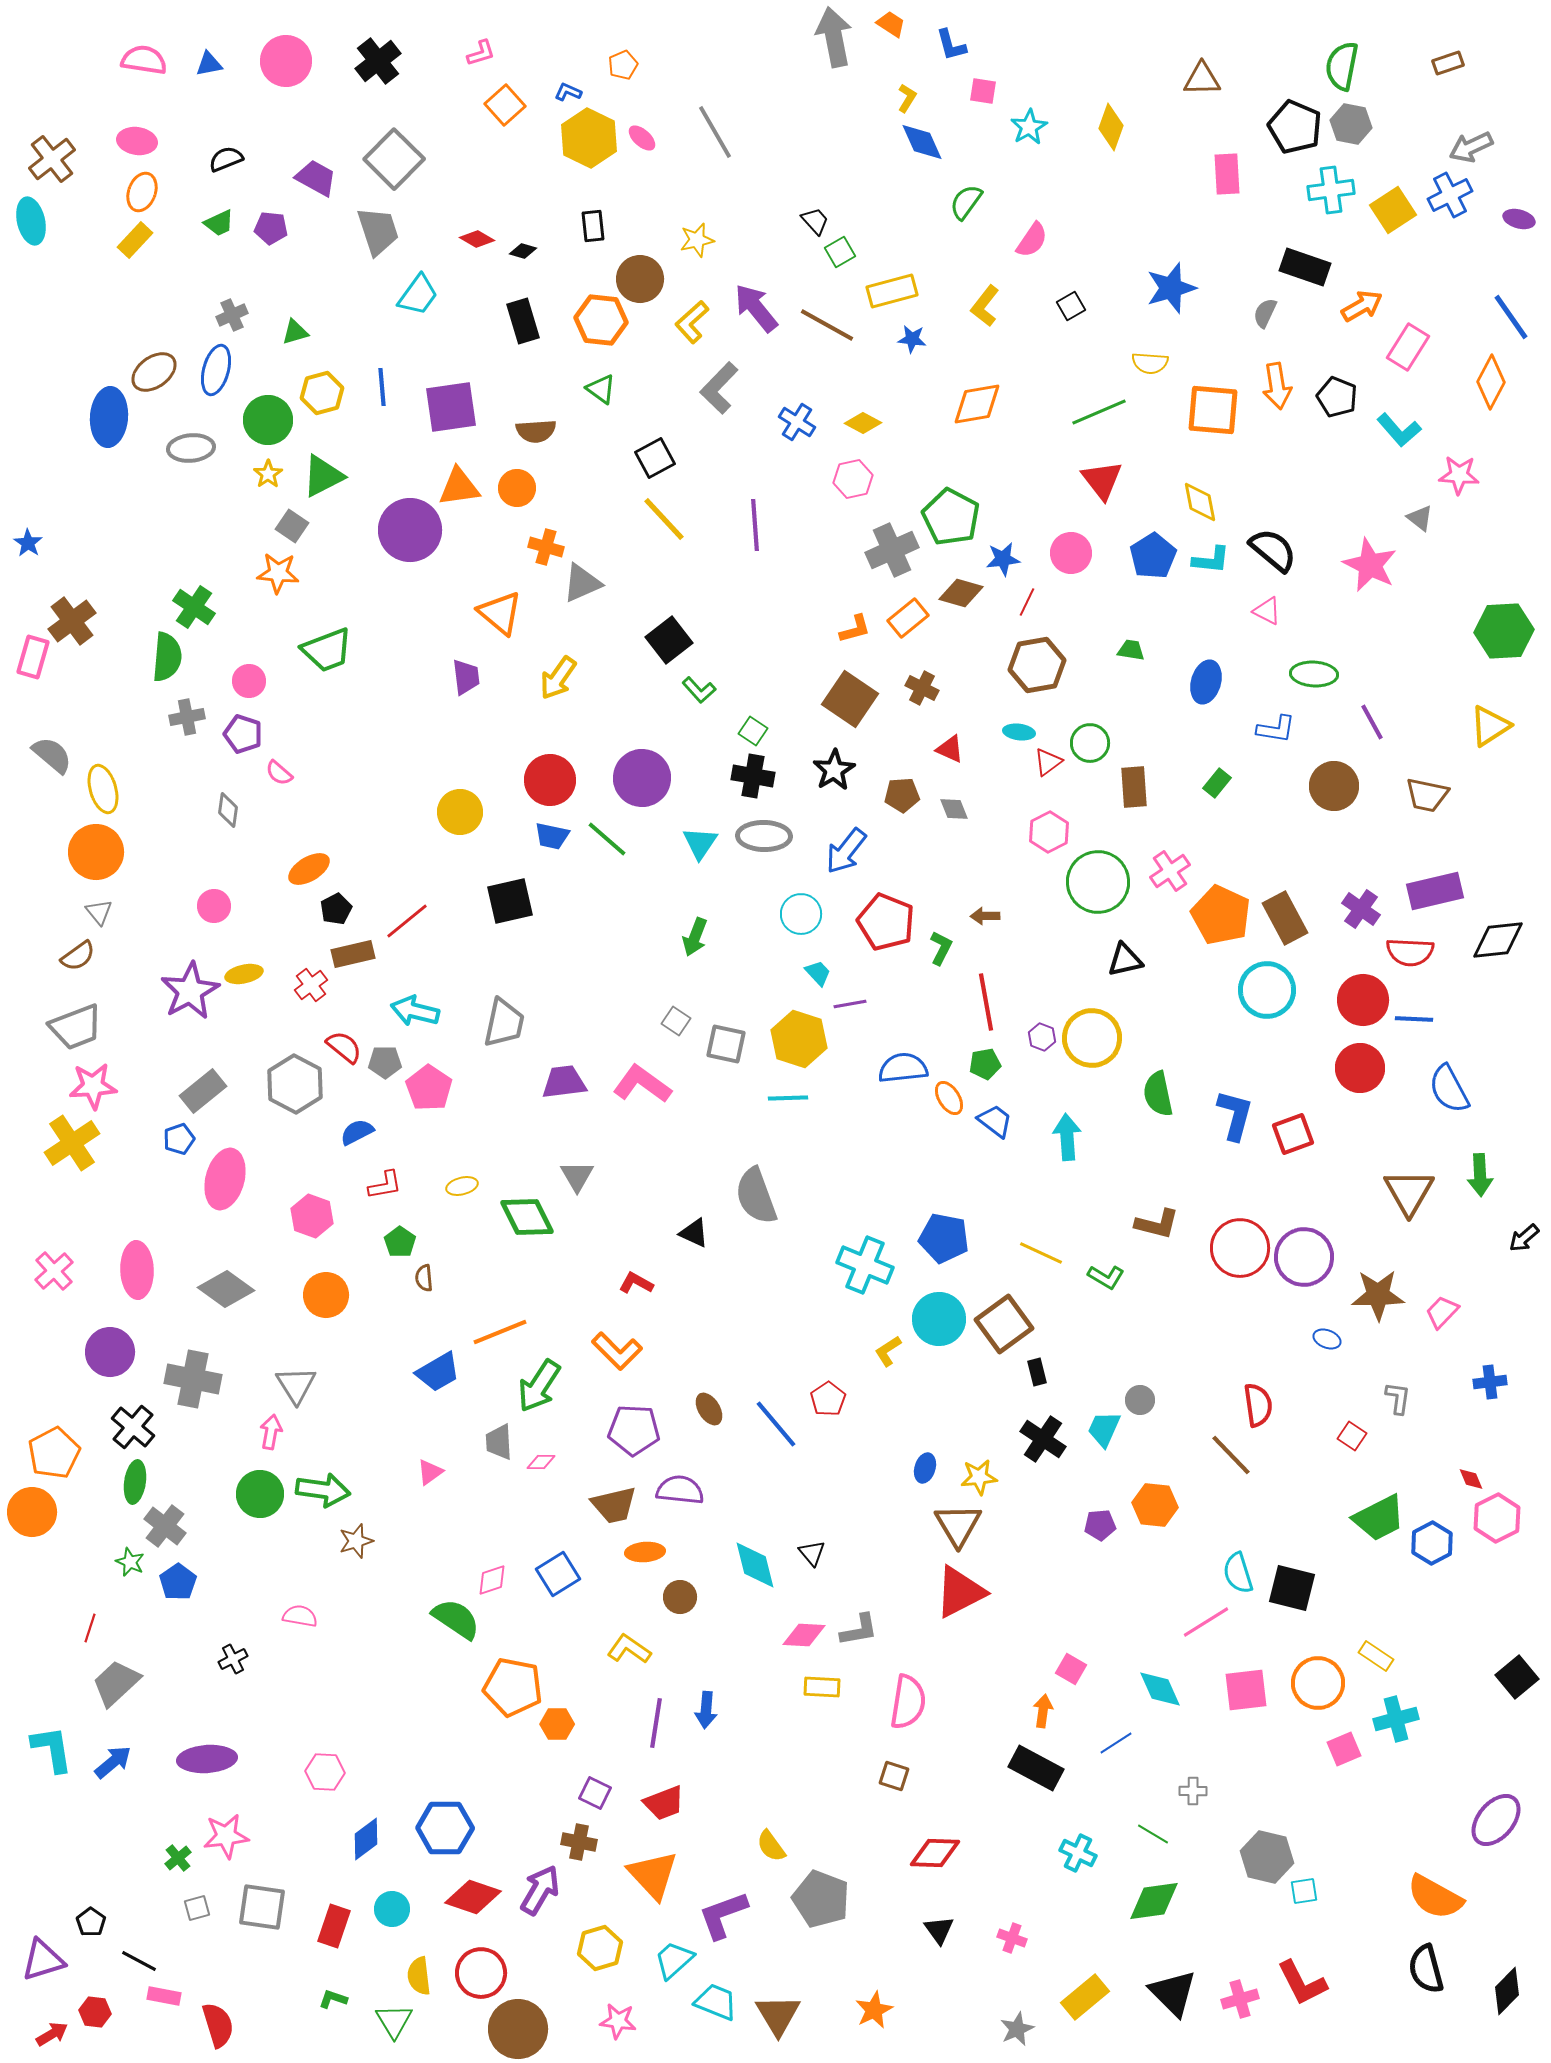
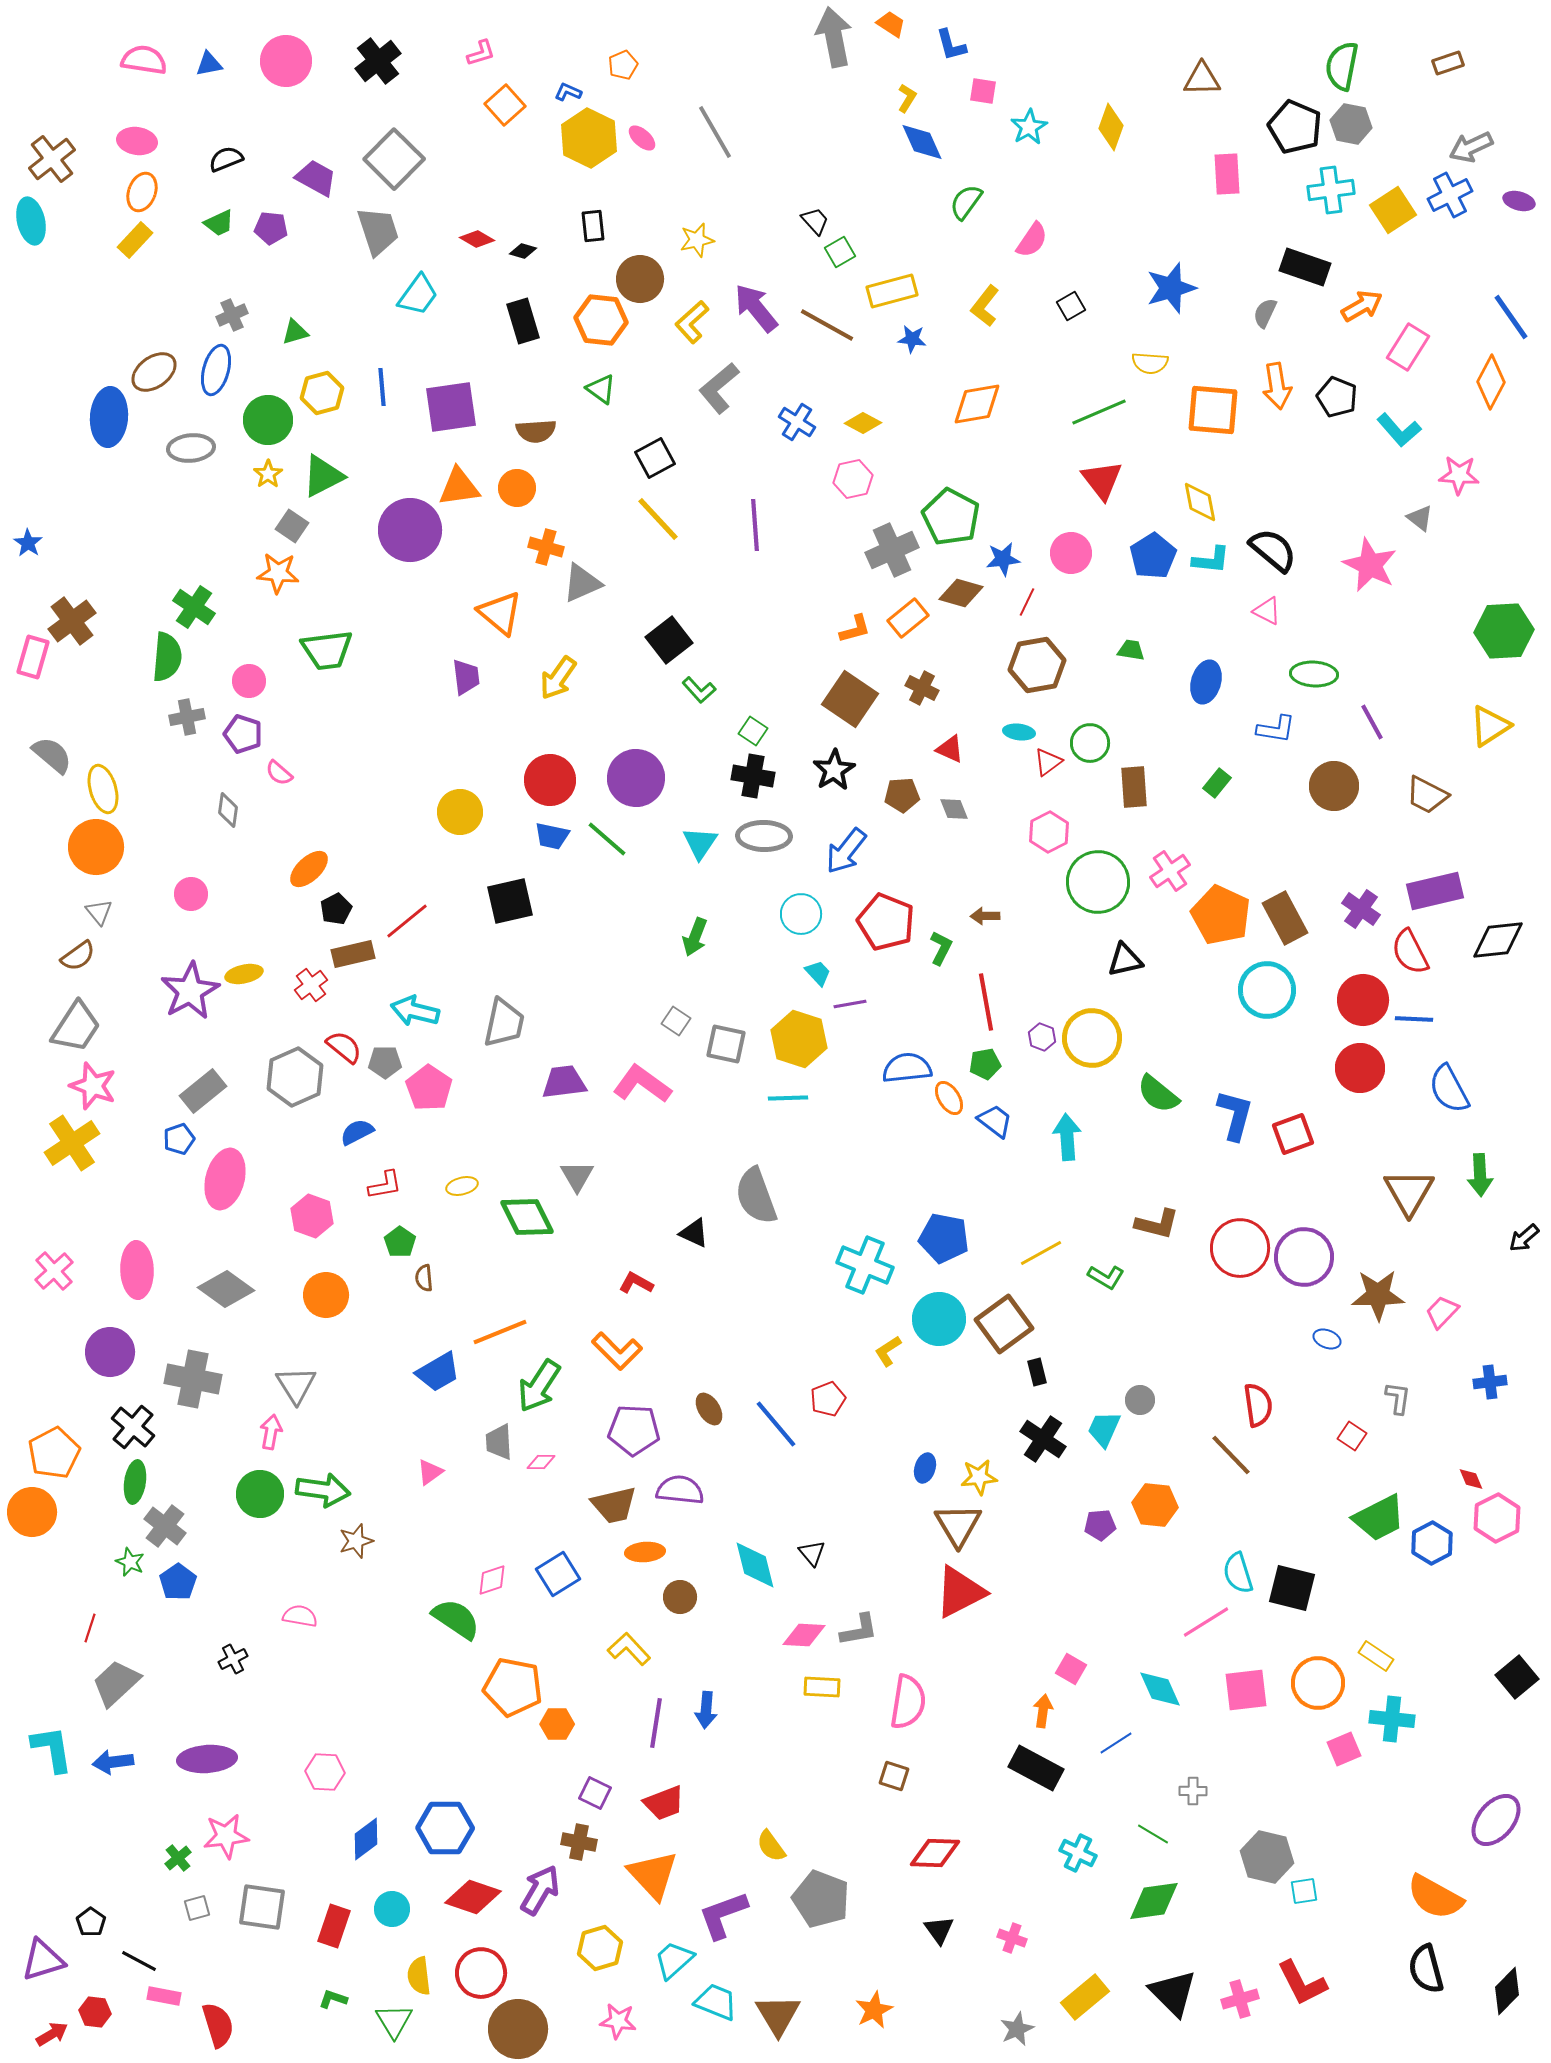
purple ellipse at (1519, 219): moved 18 px up
gray L-shape at (719, 388): rotated 6 degrees clockwise
yellow line at (664, 519): moved 6 px left
green trapezoid at (327, 650): rotated 14 degrees clockwise
purple circle at (642, 778): moved 6 px left
brown trapezoid at (1427, 795): rotated 15 degrees clockwise
orange circle at (96, 852): moved 5 px up
orange ellipse at (309, 869): rotated 12 degrees counterclockwise
pink circle at (214, 906): moved 23 px left, 12 px up
red semicircle at (1410, 952): rotated 60 degrees clockwise
gray trapezoid at (76, 1027): rotated 36 degrees counterclockwise
blue semicircle at (903, 1068): moved 4 px right
gray hexagon at (295, 1084): moved 7 px up; rotated 8 degrees clockwise
pink star at (93, 1086): rotated 24 degrees clockwise
green semicircle at (1158, 1094): rotated 39 degrees counterclockwise
yellow line at (1041, 1253): rotated 54 degrees counterclockwise
red pentagon at (828, 1399): rotated 12 degrees clockwise
yellow L-shape at (629, 1649): rotated 12 degrees clockwise
cyan cross at (1396, 1719): moved 4 px left; rotated 21 degrees clockwise
blue arrow at (113, 1762): rotated 147 degrees counterclockwise
